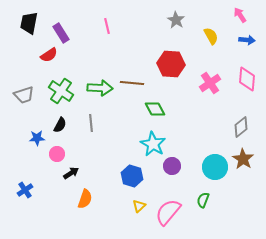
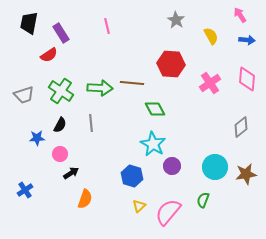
pink circle: moved 3 px right
brown star: moved 3 px right, 15 px down; rotated 30 degrees clockwise
